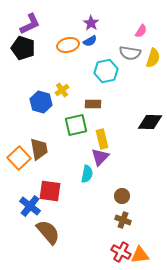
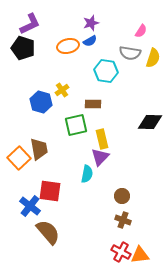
purple star: rotated 21 degrees clockwise
orange ellipse: moved 1 px down
cyan hexagon: rotated 20 degrees clockwise
